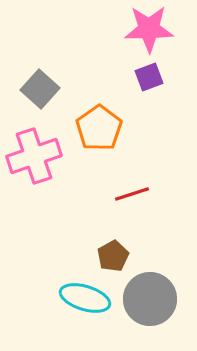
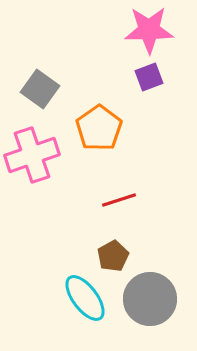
pink star: moved 1 px down
gray square: rotated 6 degrees counterclockwise
pink cross: moved 2 px left, 1 px up
red line: moved 13 px left, 6 px down
cyan ellipse: rotated 36 degrees clockwise
